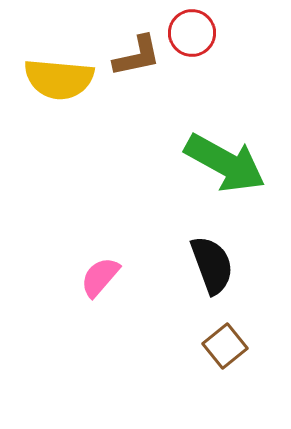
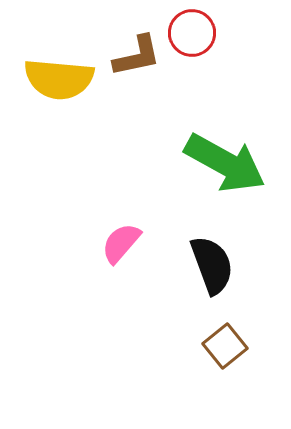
pink semicircle: moved 21 px right, 34 px up
